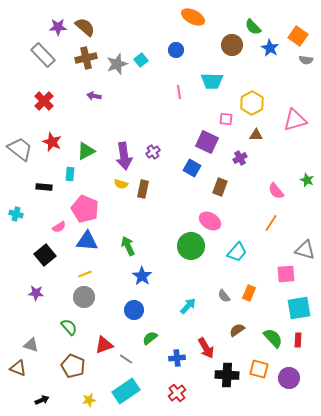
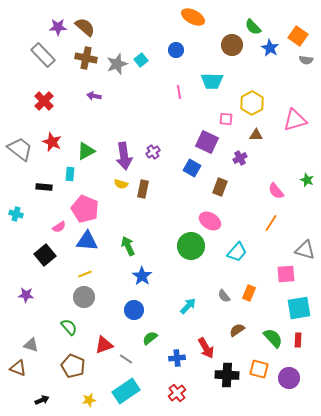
brown cross at (86, 58): rotated 25 degrees clockwise
purple star at (36, 293): moved 10 px left, 2 px down
